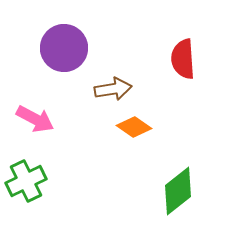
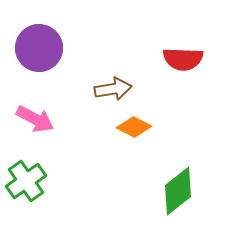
purple circle: moved 25 px left
red semicircle: rotated 84 degrees counterclockwise
orange diamond: rotated 8 degrees counterclockwise
green cross: rotated 9 degrees counterclockwise
